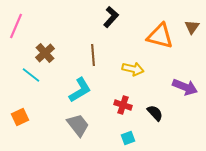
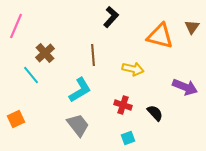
cyan line: rotated 12 degrees clockwise
orange square: moved 4 px left, 2 px down
